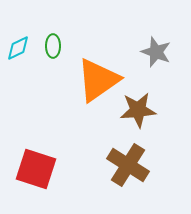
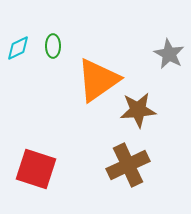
gray star: moved 13 px right, 2 px down; rotated 8 degrees clockwise
brown cross: rotated 33 degrees clockwise
